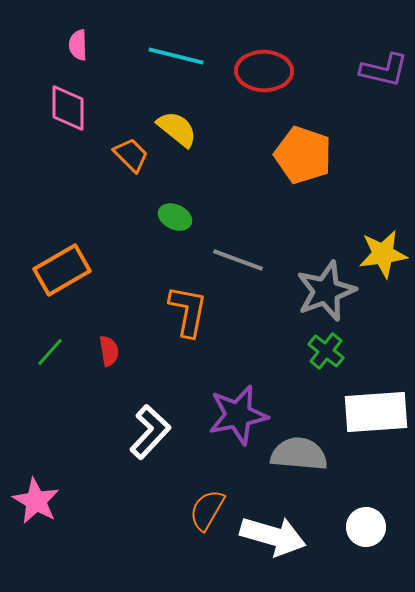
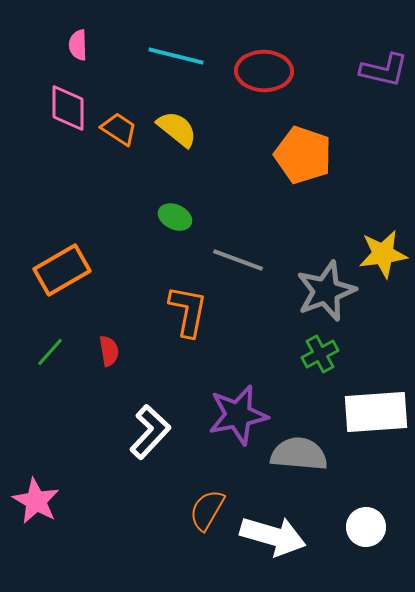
orange trapezoid: moved 12 px left, 26 px up; rotated 12 degrees counterclockwise
green cross: moved 6 px left, 3 px down; rotated 24 degrees clockwise
